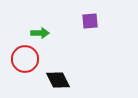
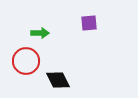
purple square: moved 1 px left, 2 px down
red circle: moved 1 px right, 2 px down
